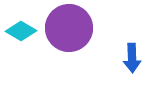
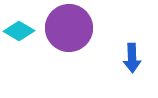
cyan diamond: moved 2 px left
